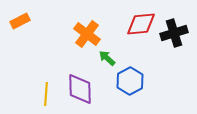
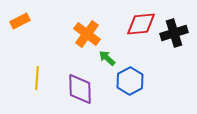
yellow line: moved 9 px left, 16 px up
